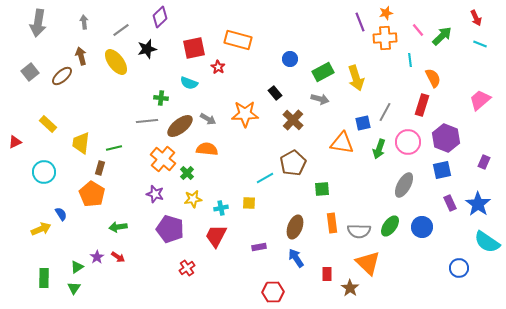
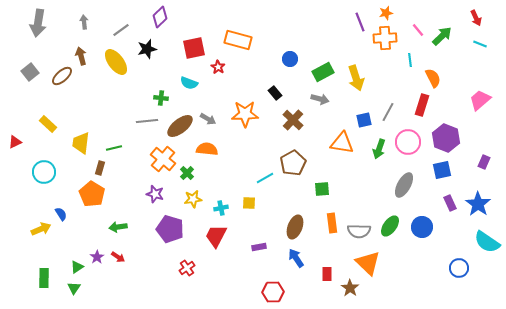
gray line at (385, 112): moved 3 px right
blue square at (363, 123): moved 1 px right, 3 px up
